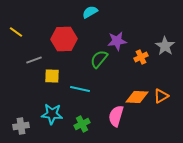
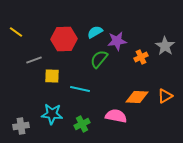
cyan semicircle: moved 5 px right, 20 px down
orange triangle: moved 4 px right
pink semicircle: rotated 85 degrees clockwise
